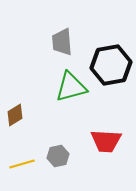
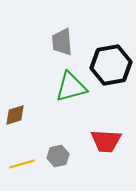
brown diamond: rotated 15 degrees clockwise
